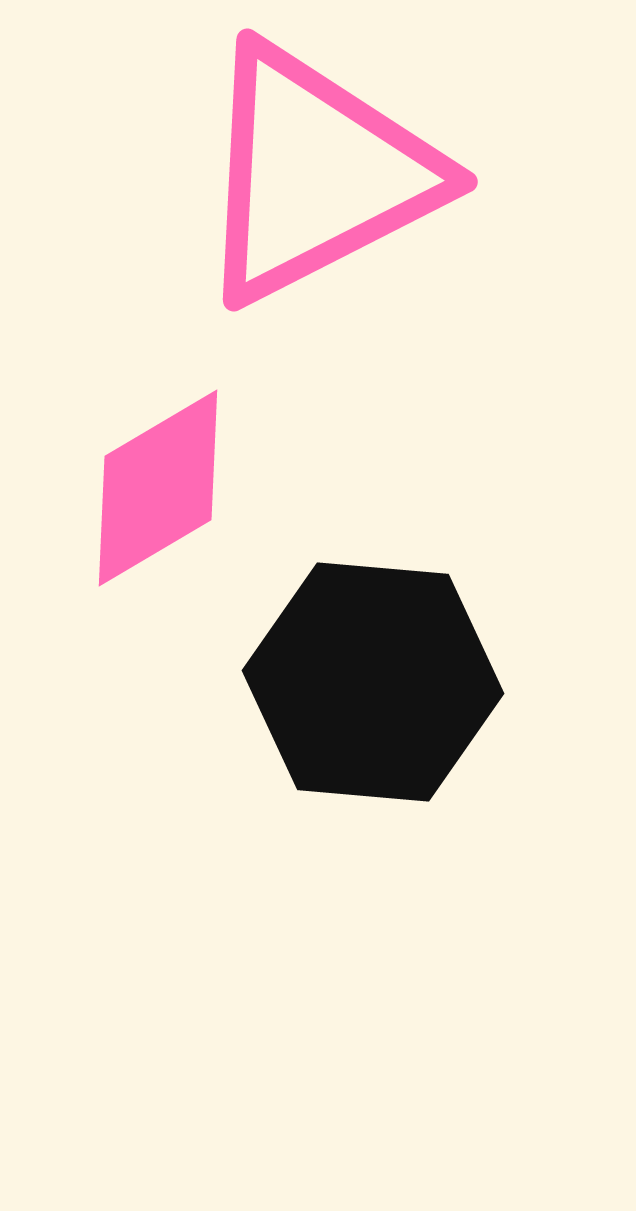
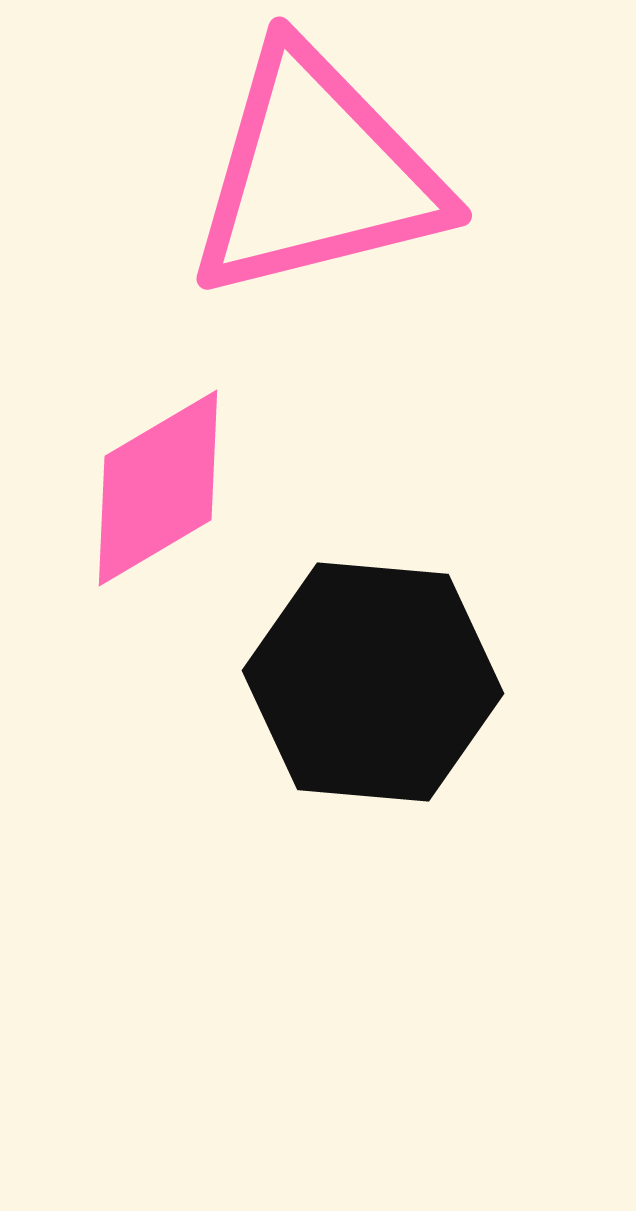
pink triangle: rotated 13 degrees clockwise
